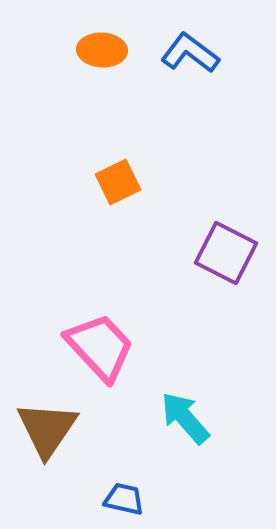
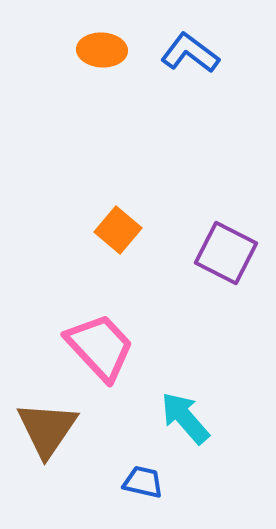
orange square: moved 48 px down; rotated 24 degrees counterclockwise
blue trapezoid: moved 19 px right, 17 px up
